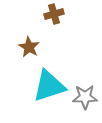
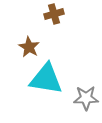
cyan triangle: moved 3 px left, 7 px up; rotated 27 degrees clockwise
gray star: moved 1 px right, 1 px down
